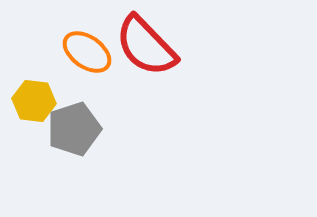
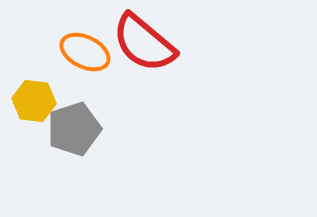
red semicircle: moved 2 px left, 3 px up; rotated 6 degrees counterclockwise
orange ellipse: moved 2 px left; rotated 9 degrees counterclockwise
